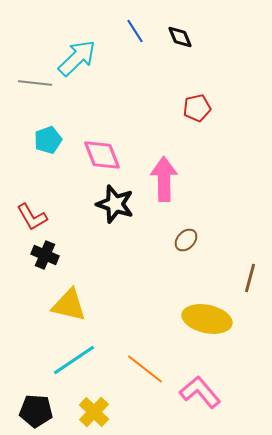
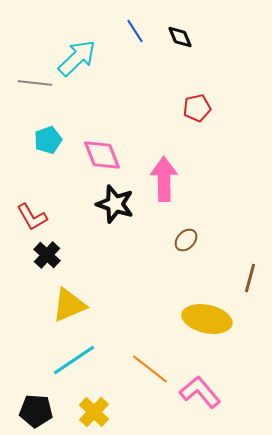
black cross: moved 2 px right; rotated 20 degrees clockwise
yellow triangle: rotated 36 degrees counterclockwise
orange line: moved 5 px right
